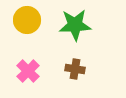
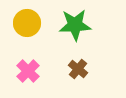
yellow circle: moved 3 px down
brown cross: moved 3 px right; rotated 30 degrees clockwise
